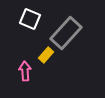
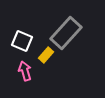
white square: moved 8 px left, 22 px down
pink arrow: rotated 12 degrees counterclockwise
